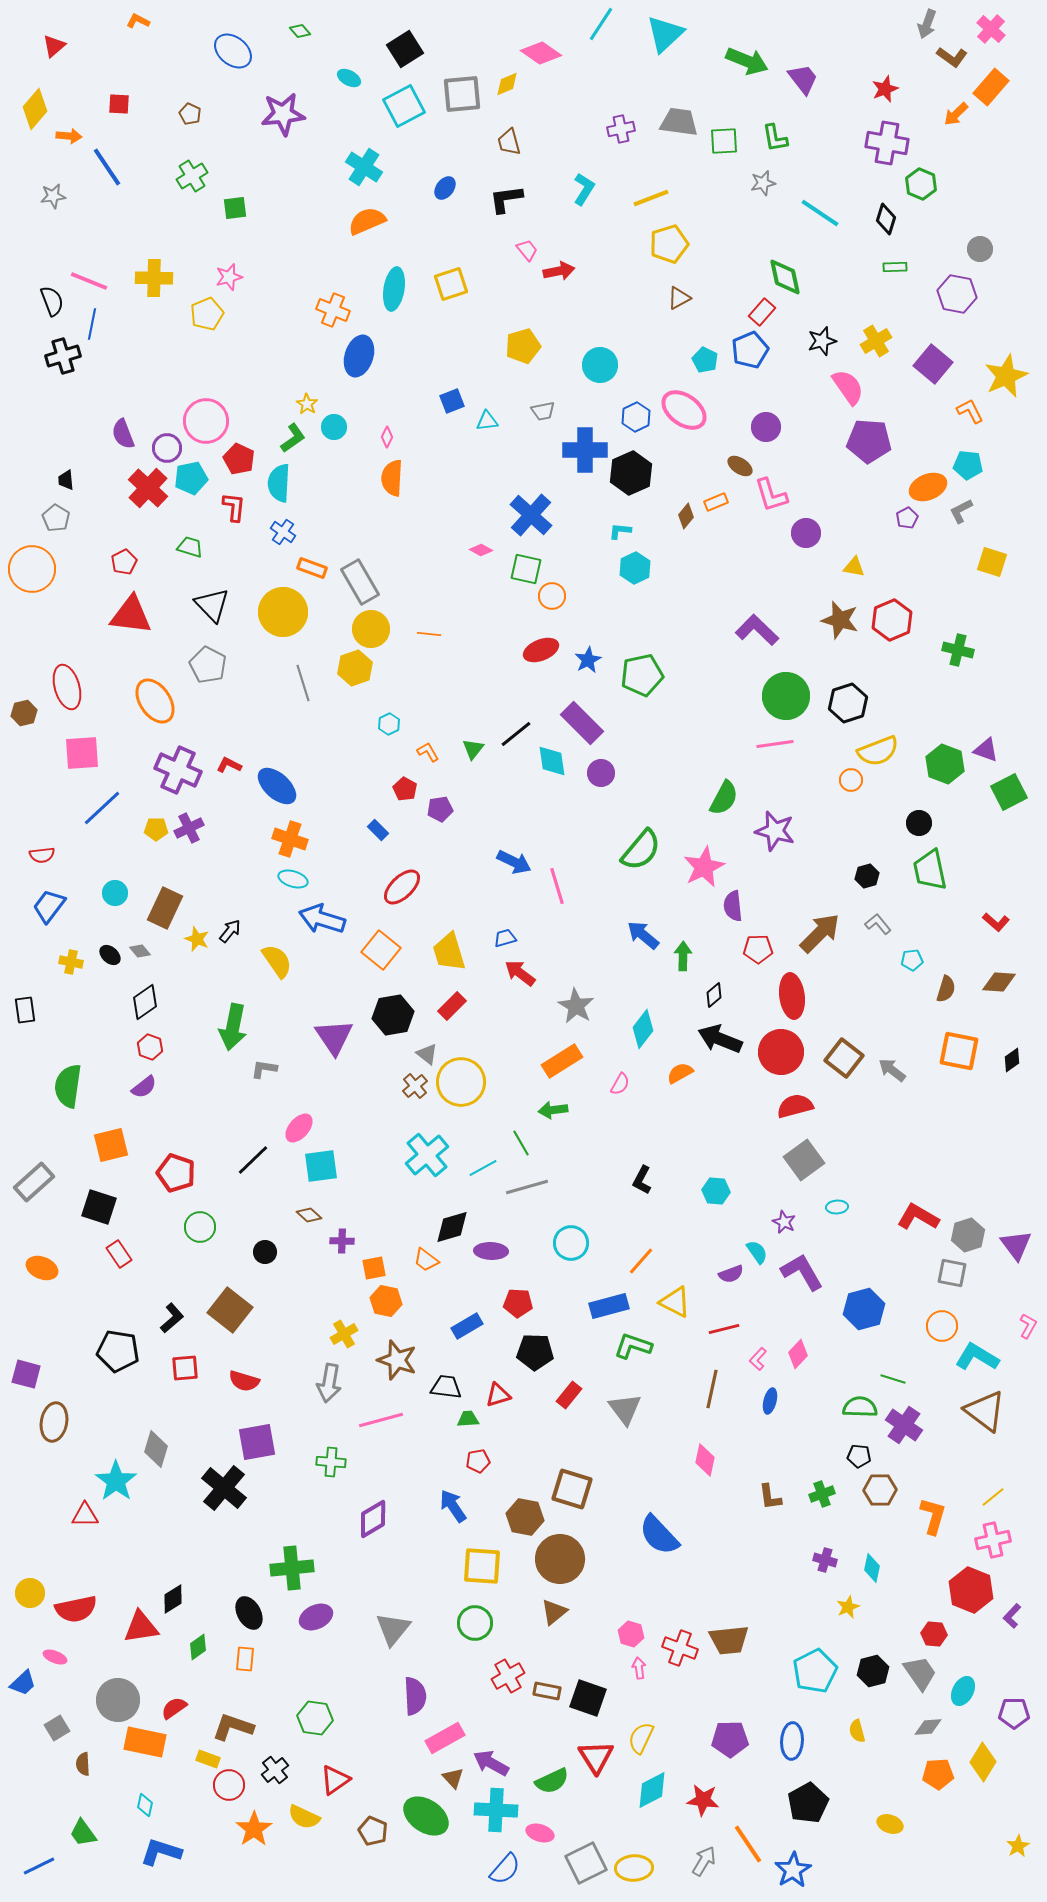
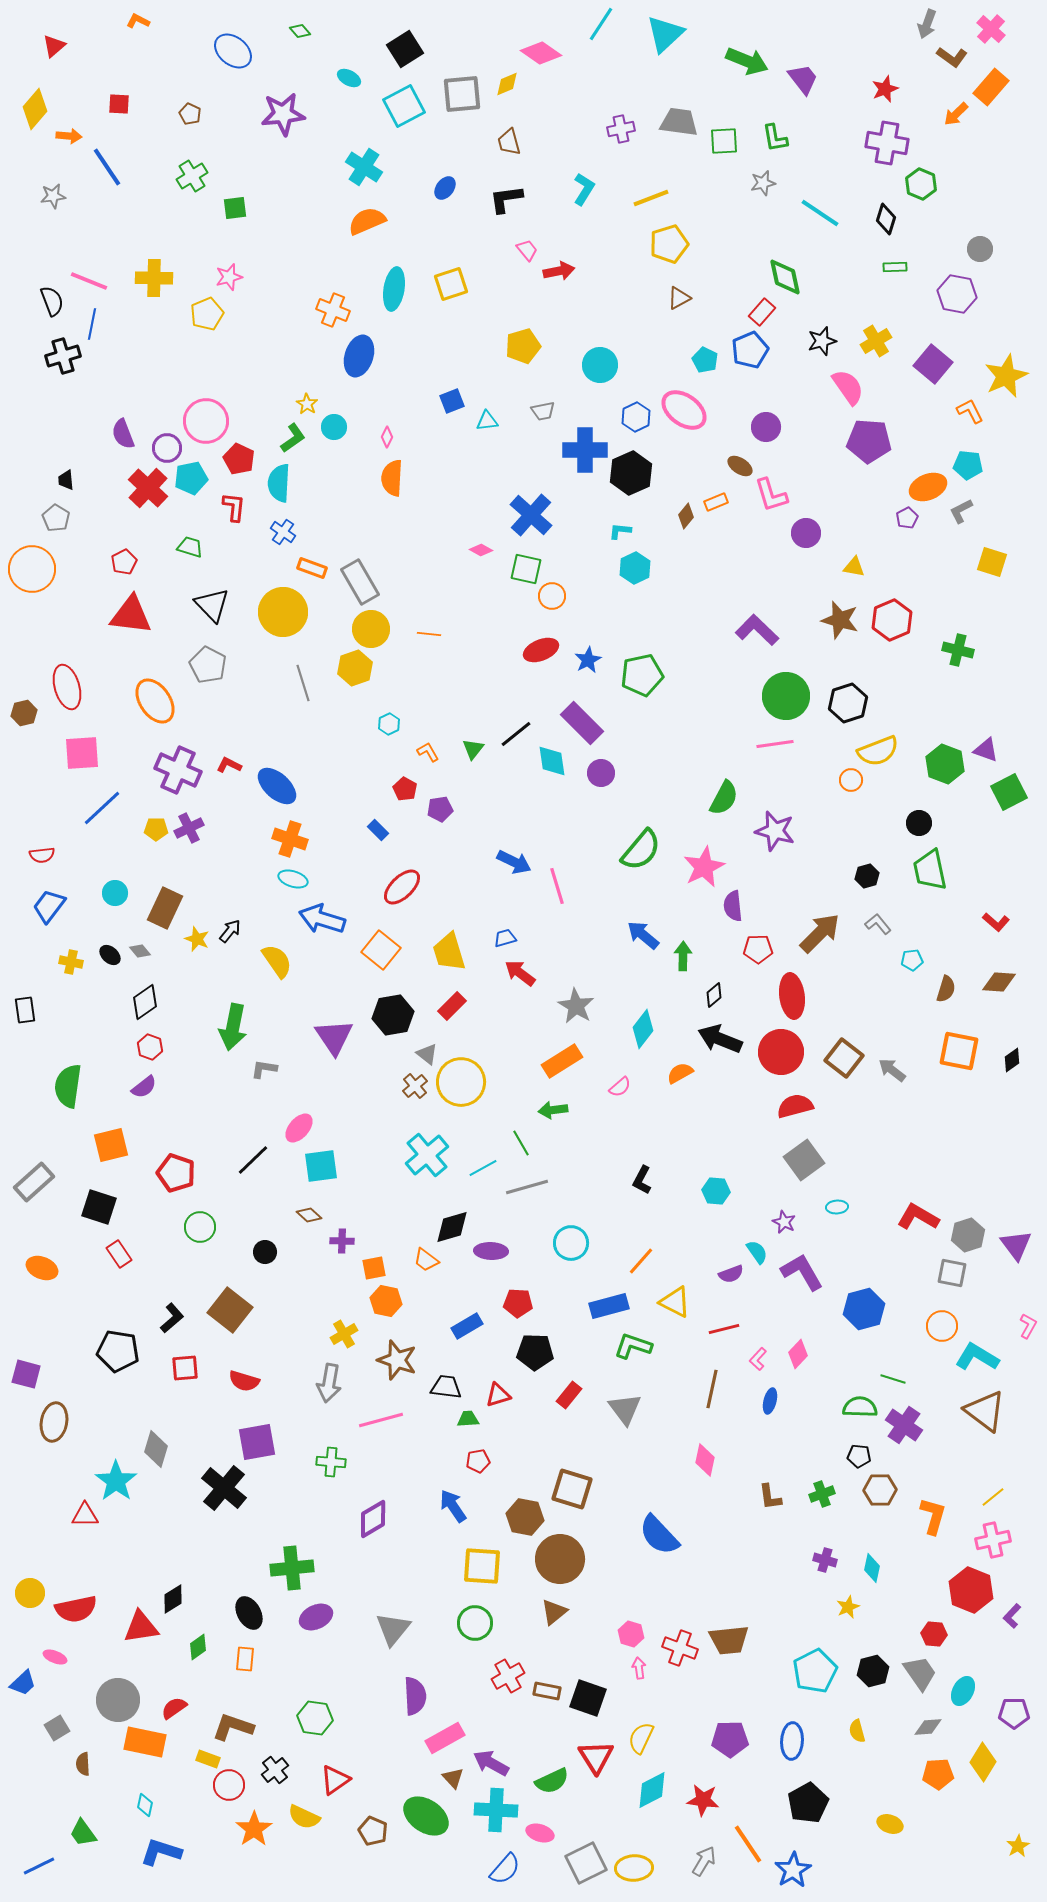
pink semicircle at (620, 1084): moved 3 px down; rotated 20 degrees clockwise
